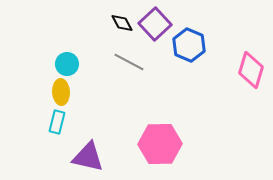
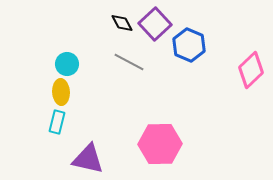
pink diamond: rotated 30 degrees clockwise
purple triangle: moved 2 px down
